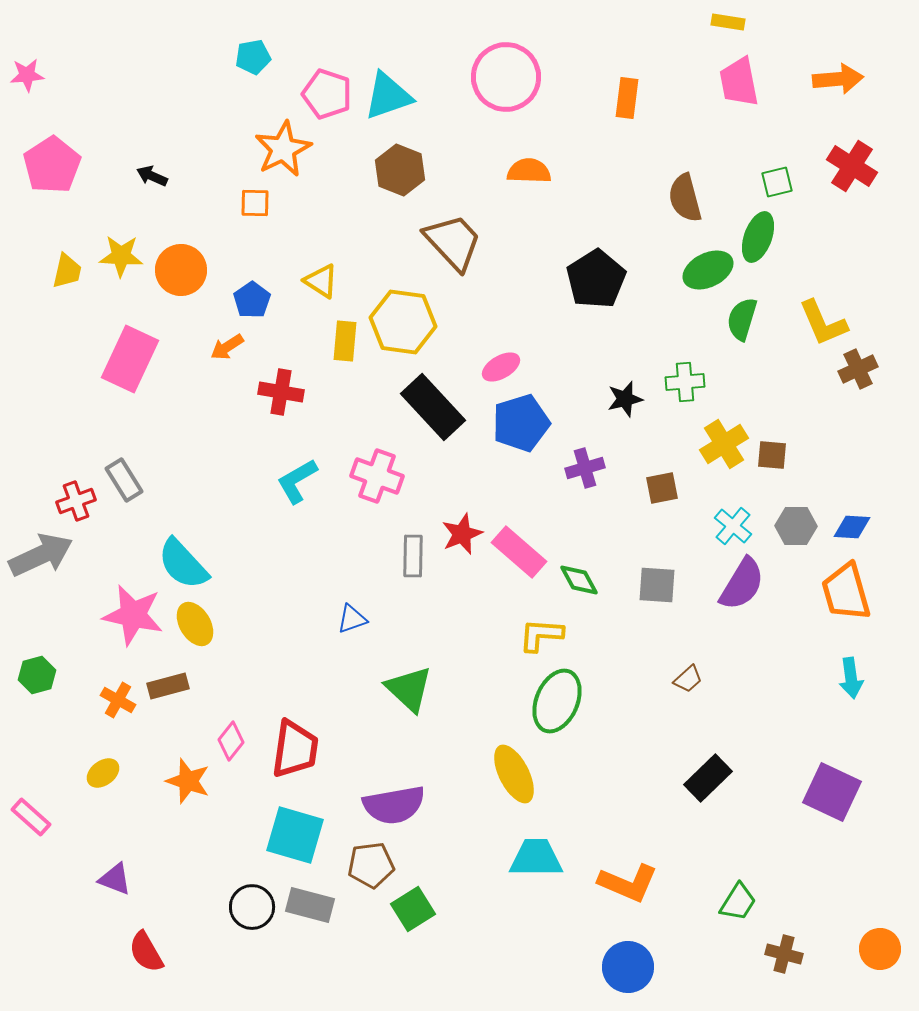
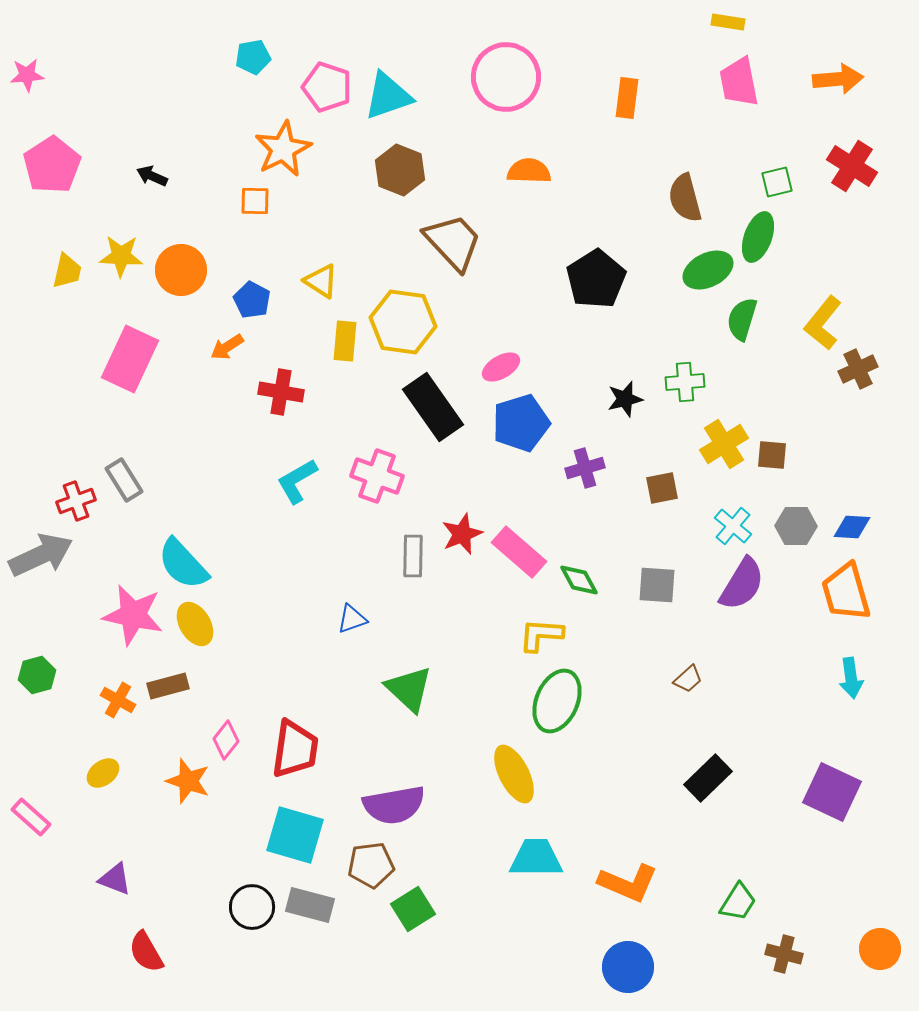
pink pentagon at (327, 94): moved 7 px up
orange square at (255, 203): moved 2 px up
blue pentagon at (252, 300): rotated 9 degrees counterclockwise
yellow L-shape at (823, 323): rotated 62 degrees clockwise
black rectangle at (433, 407): rotated 8 degrees clockwise
pink diamond at (231, 741): moved 5 px left, 1 px up
